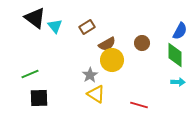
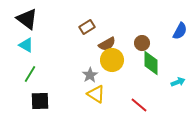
black triangle: moved 8 px left, 1 px down
cyan triangle: moved 29 px left, 19 px down; rotated 21 degrees counterclockwise
green diamond: moved 24 px left, 8 px down
green line: rotated 36 degrees counterclockwise
cyan arrow: rotated 24 degrees counterclockwise
black square: moved 1 px right, 3 px down
red line: rotated 24 degrees clockwise
